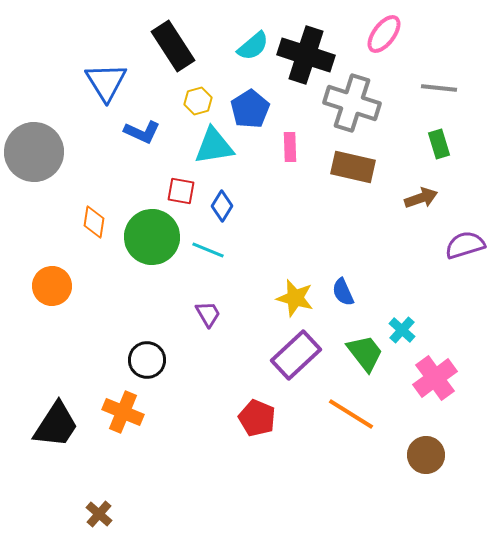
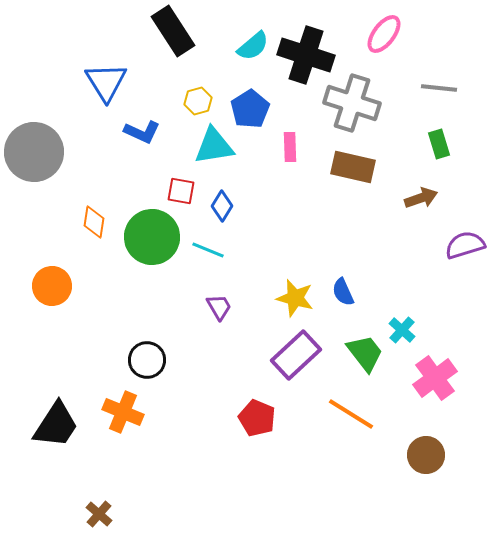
black rectangle: moved 15 px up
purple trapezoid: moved 11 px right, 7 px up
